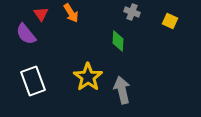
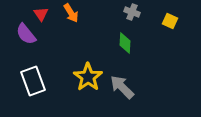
green diamond: moved 7 px right, 2 px down
gray arrow: moved 3 px up; rotated 32 degrees counterclockwise
